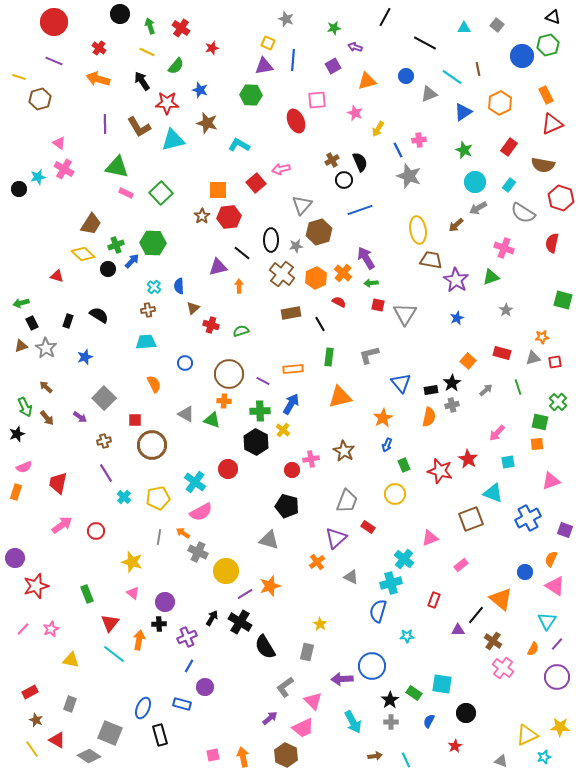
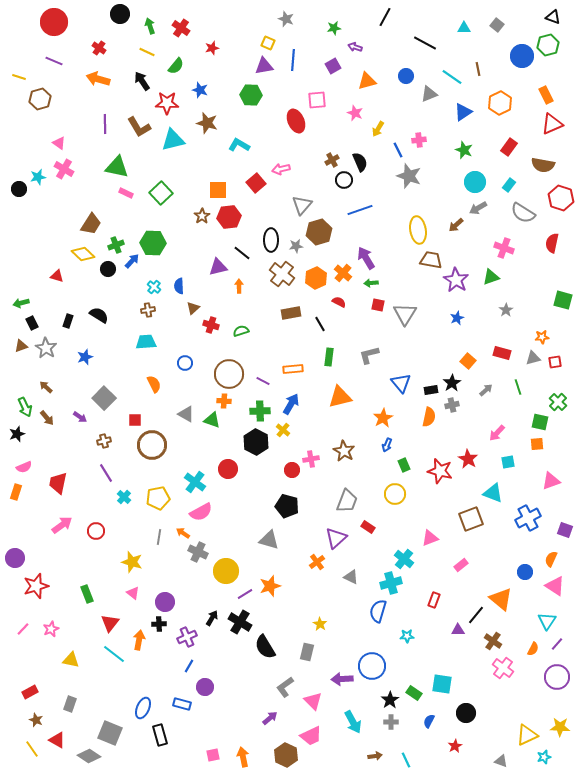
pink trapezoid at (303, 728): moved 8 px right, 8 px down
